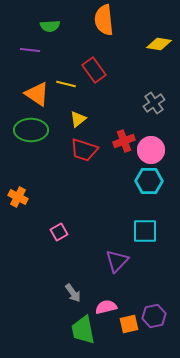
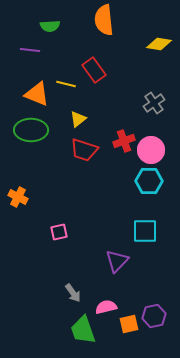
orange triangle: rotated 12 degrees counterclockwise
pink square: rotated 18 degrees clockwise
green trapezoid: rotated 8 degrees counterclockwise
